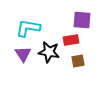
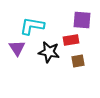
cyan L-shape: moved 4 px right, 2 px up
purple triangle: moved 6 px left, 6 px up
